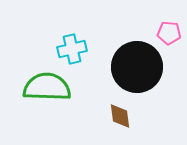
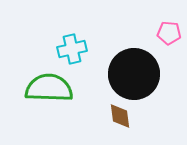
black circle: moved 3 px left, 7 px down
green semicircle: moved 2 px right, 1 px down
